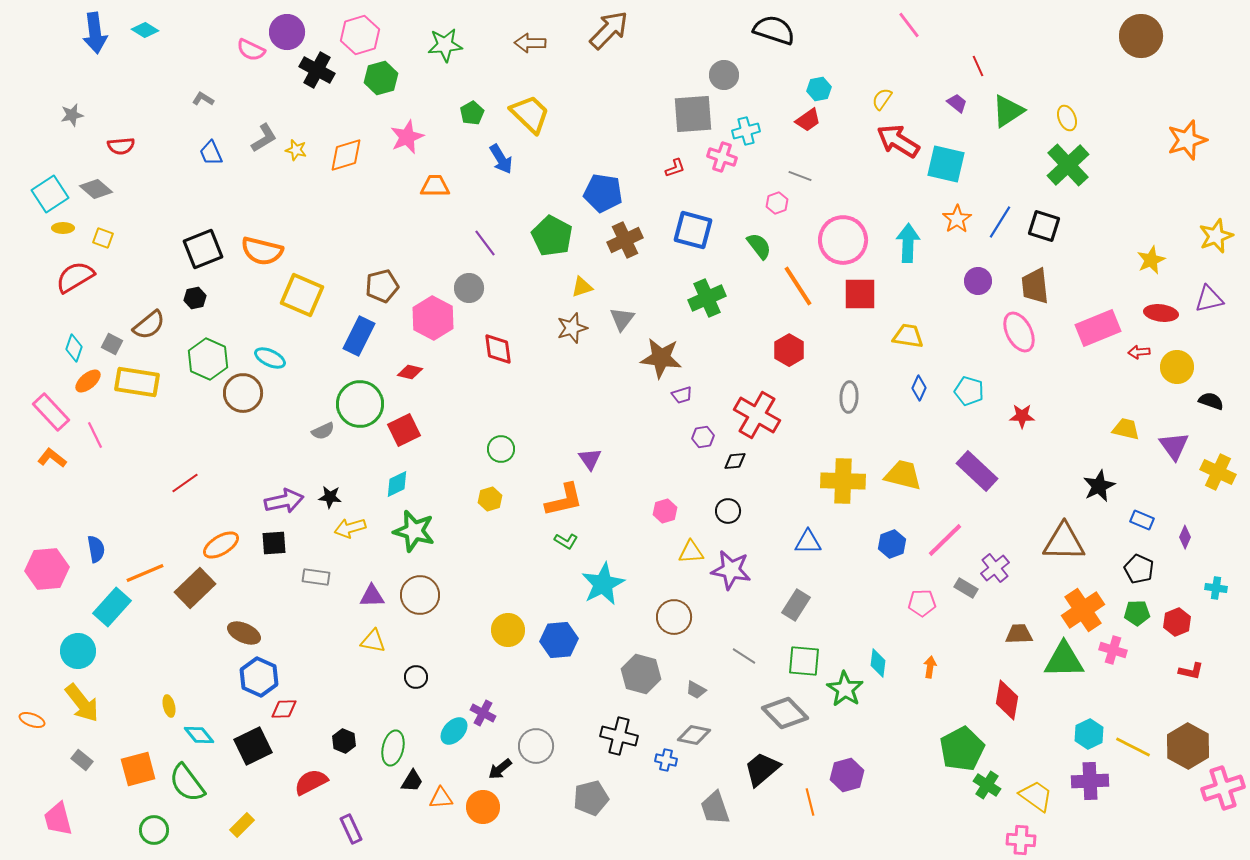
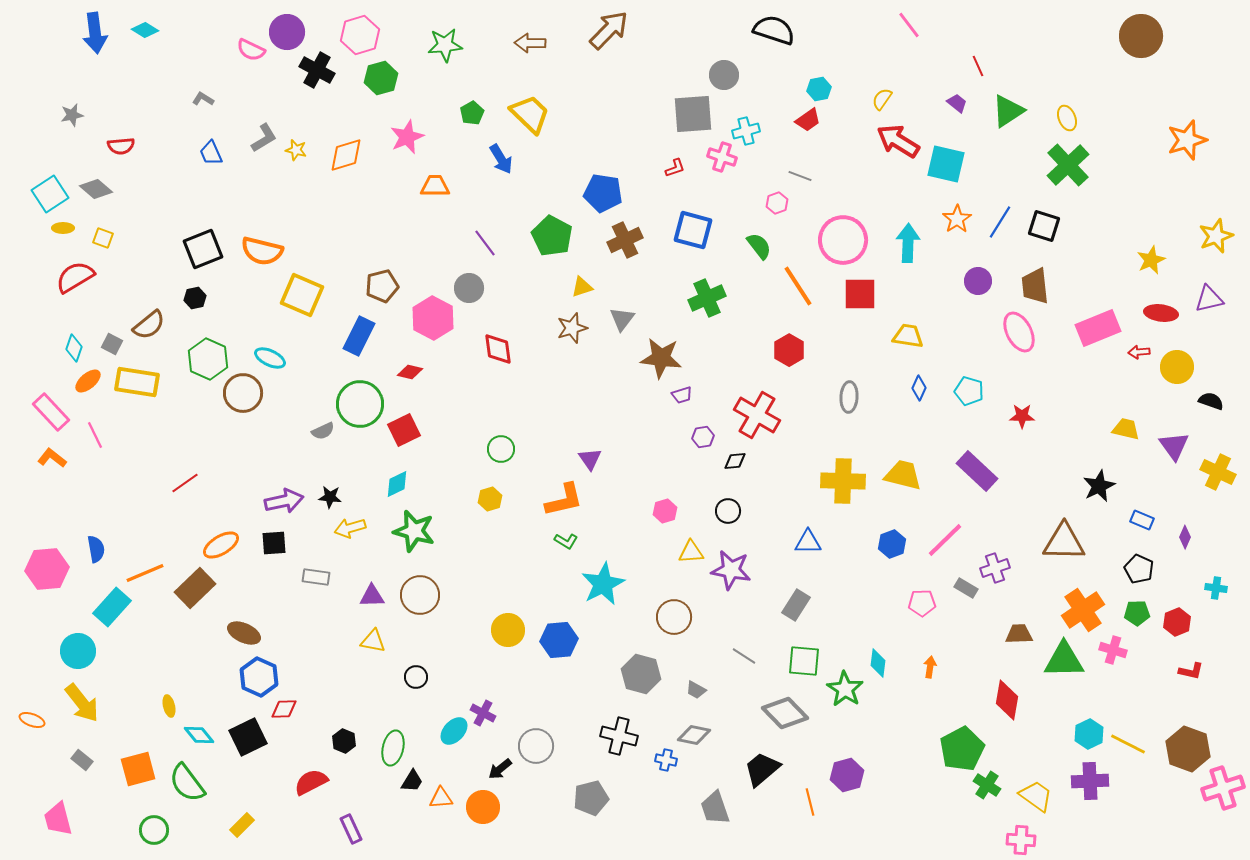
purple cross at (995, 568): rotated 20 degrees clockwise
black square at (253, 746): moved 5 px left, 9 px up
brown hexagon at (1188, 746): moved 3 px down; rotated 9 degrees counterclockwise
yellow line at (1133, 747): moved 5 px left, 3 px up
